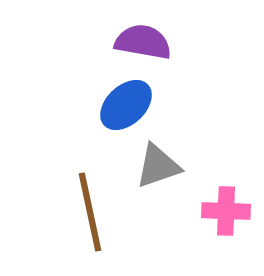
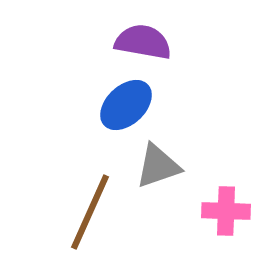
brown line: rotated 36 degrees clockwise
